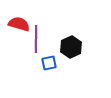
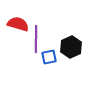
red semicircle: moved 1 px left
blue square: moved 6 px up
